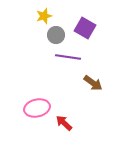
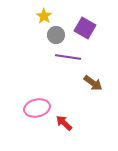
yellow star: rotated 21 degrees counterclockwise
